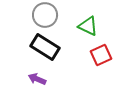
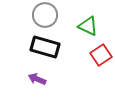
black rectangle: rotated 16 degrees counterclockwise
red square: rotated 10 degrees counterclockwise
